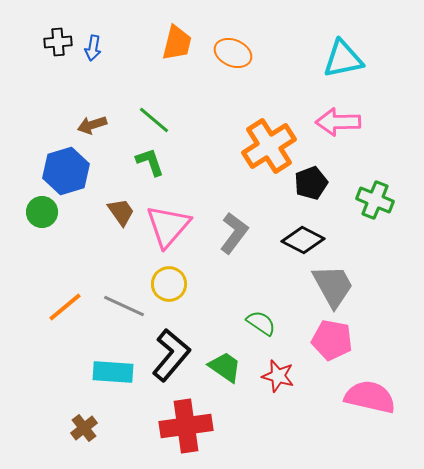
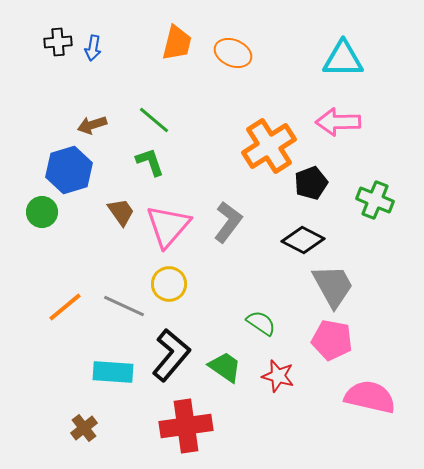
cyan triangle: rotated 12 degrees clockwise
blue hexagon: moved 3 px right, 1 px up
gray L-shape: moved 6 px left, 11 px up
